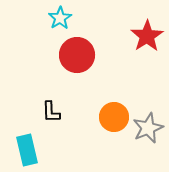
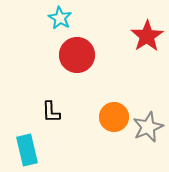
cyan star: rotated 10 degrees counterclockwise
gray star: moved 1 px up
